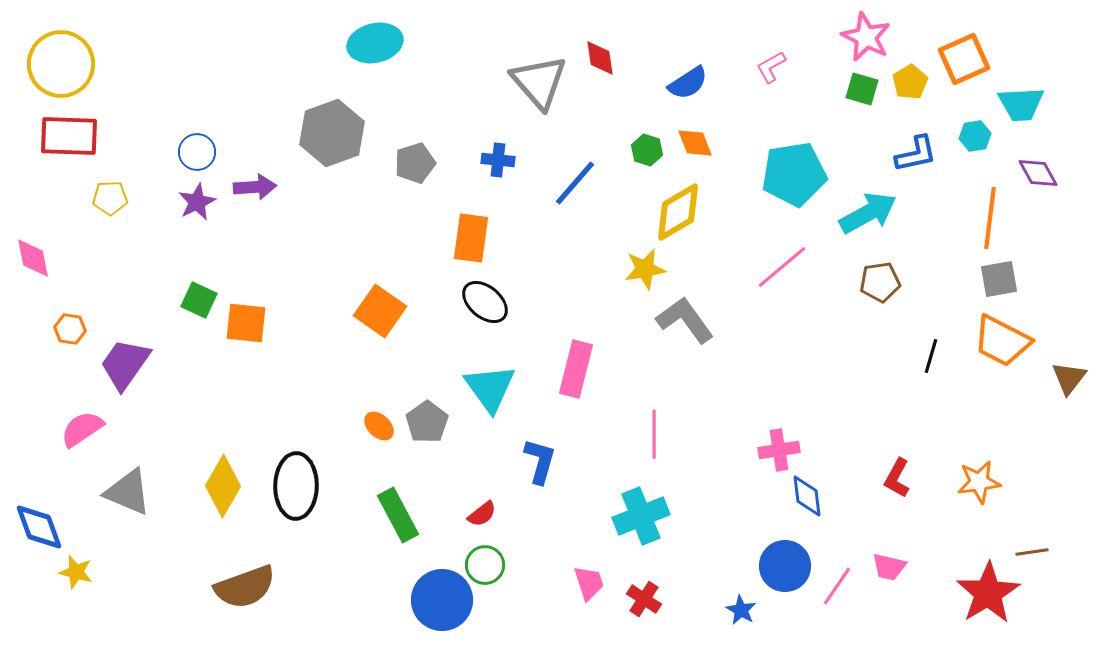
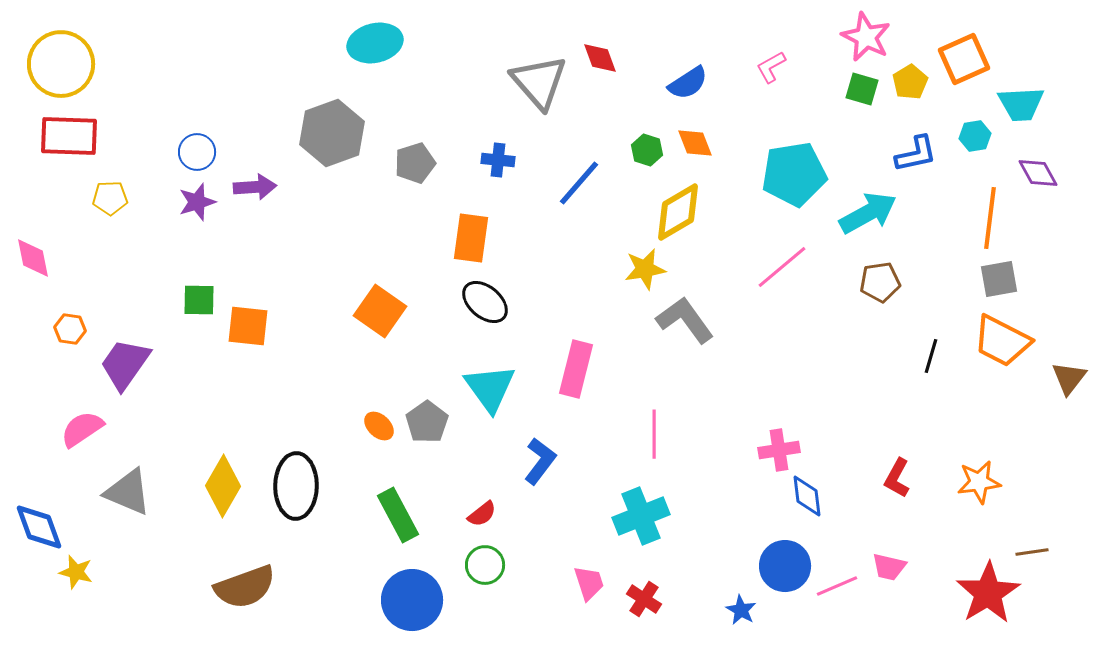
red diamond at (600, 58): rotated 12 degrees counterclockwise
blue line at (575, 183): moved 4 px right
purple star at (197, 202): rotated 9 degrees clockwise
green square at (199, 300): rotated 24 degrees counterclockwise
orange square at (246, 323): moved 2 px right, 3 px down
blue L-shape at (540, 461): rotated 21 degrees clockwise
pink line at (837, 586): rotated 33 degrees clockwise
blue circle at (442, 600): moved 30 px left
